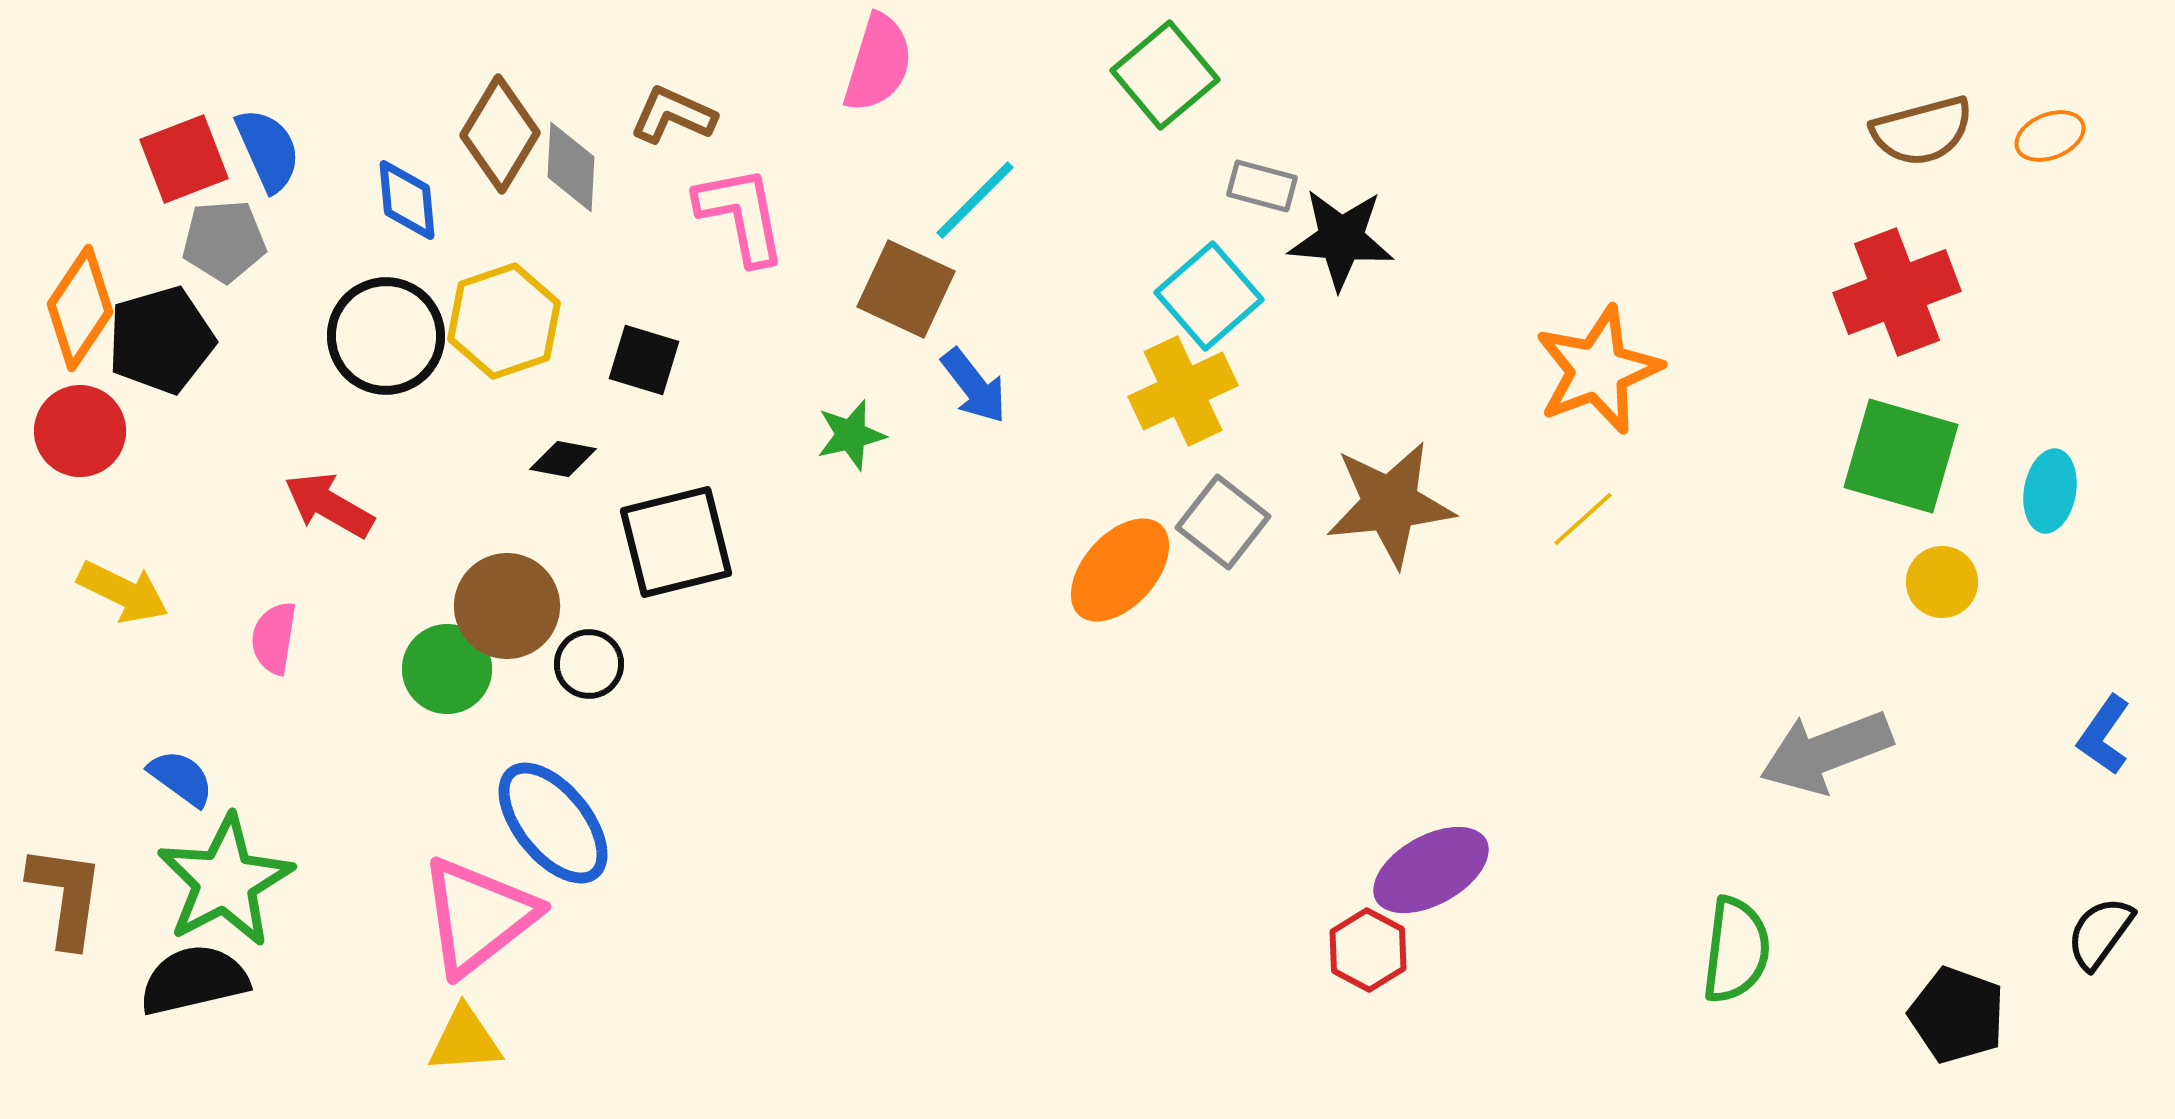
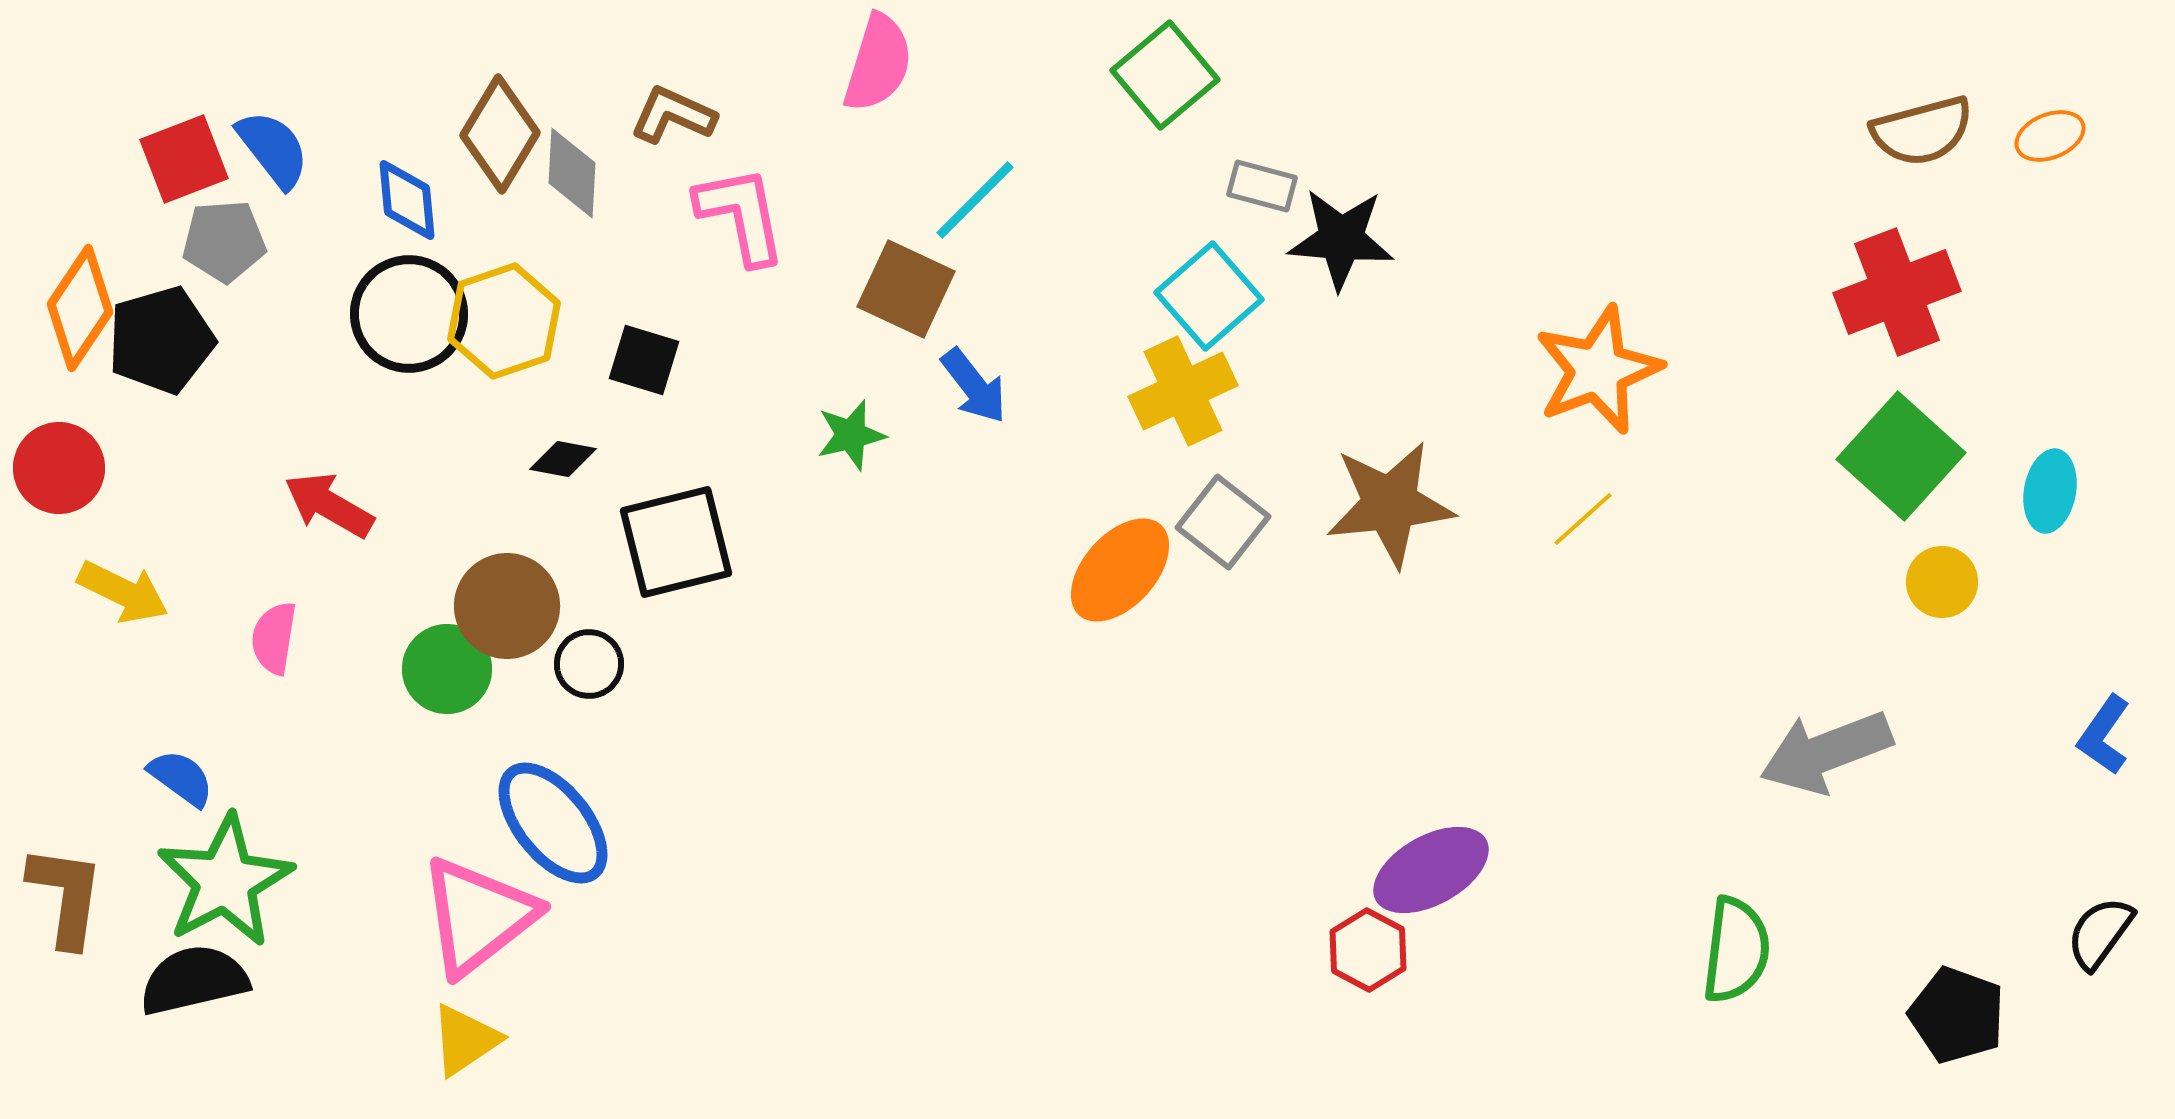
blue semicircle at (268, 150): moved 5 px right, 1 px up; rotated 14 degrees counterclockwise
gray diamond at (571, 167): moved 1 px right, 6 px down
black circle at (386, 336): moved 23 px right, 22 px up
red circle at (80, 431): moved 21 px left, 37 px down
green square at (1901, 456): rotated 26 degrees clockwise
yellow triangle at (465, 1040): rotated 30 degrees counterclockwise
